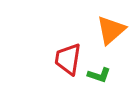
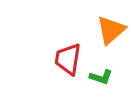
green L-shape: moved 2 px right, 2 px down
